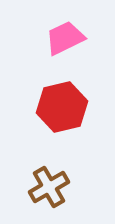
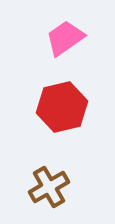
pink trapezoid: rotated 9 degrees counterclockwise
